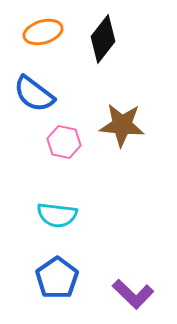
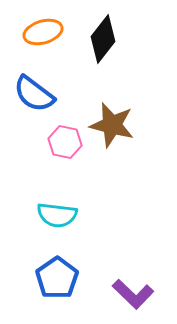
brown star: moved 10 px left; rotated 9 degrees clockwise
pink hexagon: moved 1 px right
